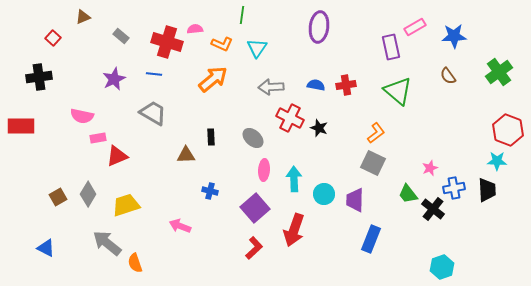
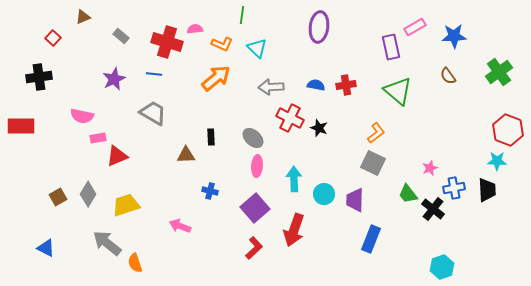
cyan triangle at (257, 48): rotated 20 degrees counterclockwise
orange arrow at (213, 79): moved 3 px right, 1 px up
pink ellipse at (264, 170): moved 7 px left, 4 px up
